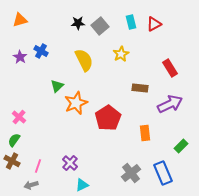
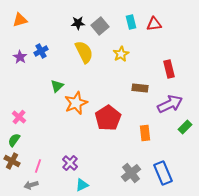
red triangle: rotated 21 degrees clockwise
blue cross: rotated 32 degrees clockwise
yellow semicircle: moved 8 px up
red rectangle: moved 1 px left, 1 px down; rotated 18 degrees clockwise
green rectangle: moved 4 px right, 19 px up
